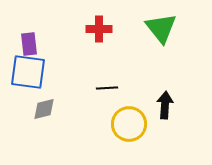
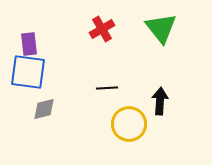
red cross: moved 3 px right; rotated 30 degrees counterclockwise
black arrow: moved 5 px left, 4 px up
